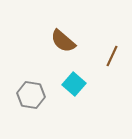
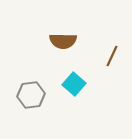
brown semicircle: rotated 40 degrees counterclockwise
gray hexagon: rotated 16 degrees counterclockwise
